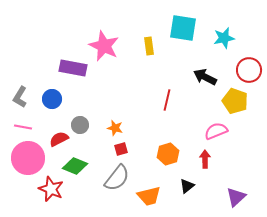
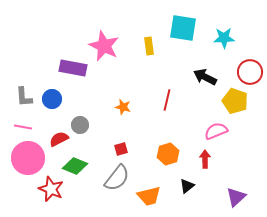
cyan star: rotated 10 degrees clockwise
red circle: moved 1 px right, 2 px down
gray L-shape: moved 4 px right; rotated 35 degrees counterclockwise
orange star: moved 8 px right, 21 px up
